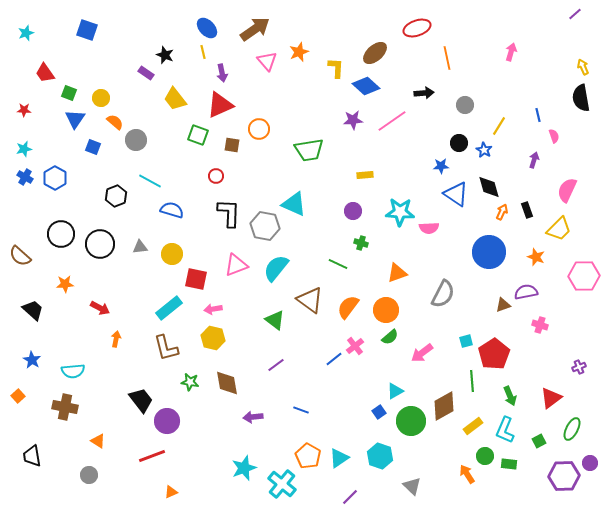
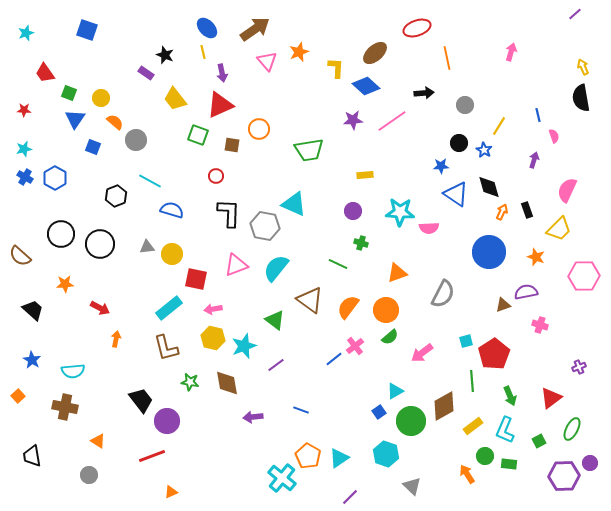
gray triangle at (140, 247): moved 7 px right
cyan hexagon at (380, 456): moved 6 px right, 2 px up
cyan star at (244, 468): moved 122 px up
cyan cross at (282, 484): moved 6 px up
